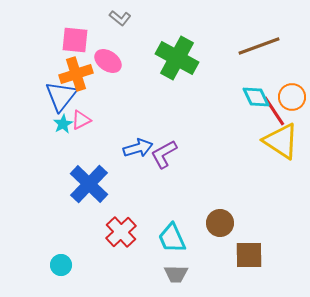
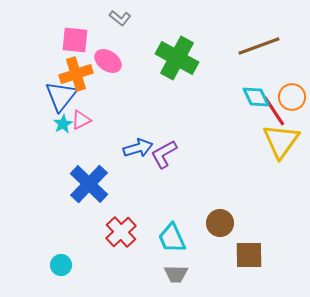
yellow triangle: rotated 33 degrees clockwise
